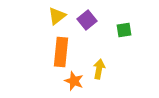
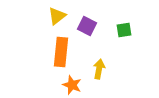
purple square: moved 6 px down; rotated 24 degrees counterclockwise
orange star: moved 2 px left, 4 px down
